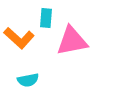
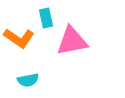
cyan rectangle: rotated 18 degrees counterclockwise
orange L-shape: rotated 8 degrees counterclockwise
